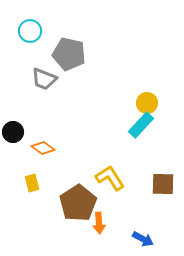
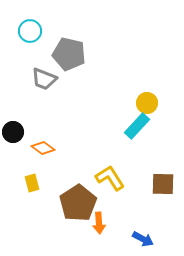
cyan rectangle: moved 4 px left, 1 px down
